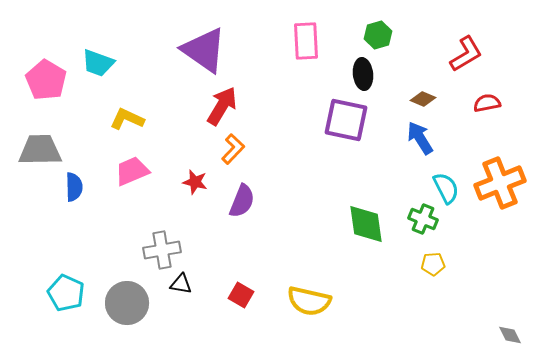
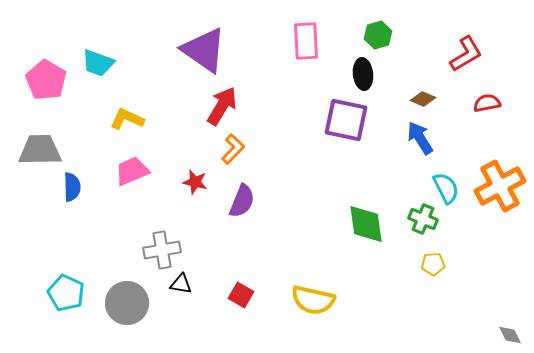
orange cross: moved 3 px down; rotated 6 degrees counterclockwise
blue semicircle: moved 2 px left
yellow semicircle: moved 4 px right, 1 px up
